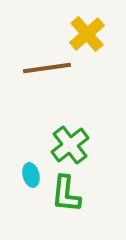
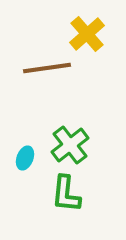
cyan ellipse: moved 6 px left, 17 px up; rotated 35 degrees clockwise
